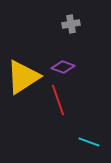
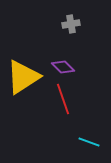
purple diamond: rotated 25 degrees clockwise
red line: moved 5 px right, 1 px up
